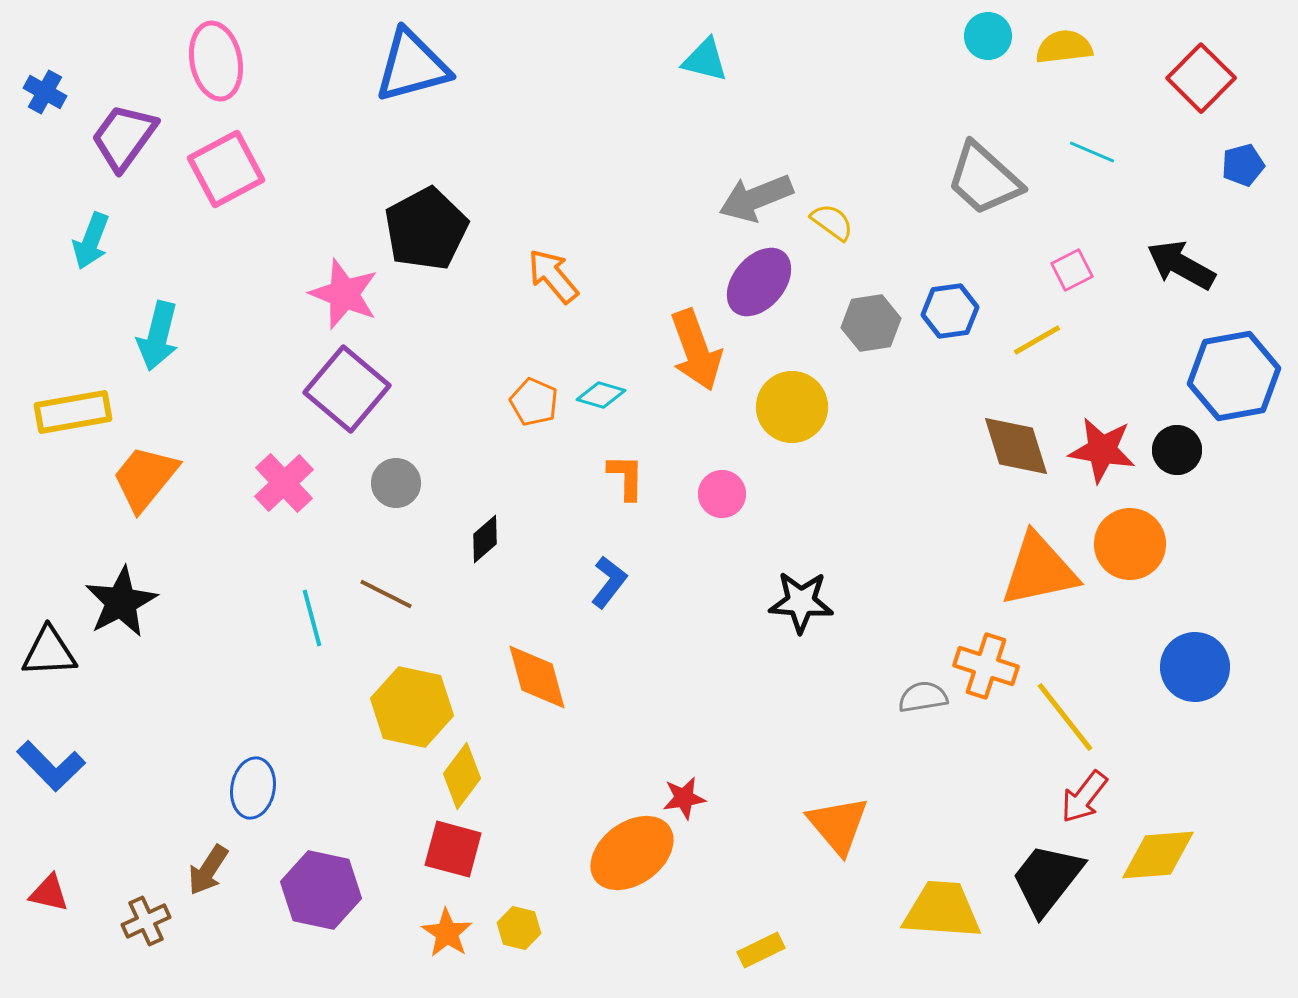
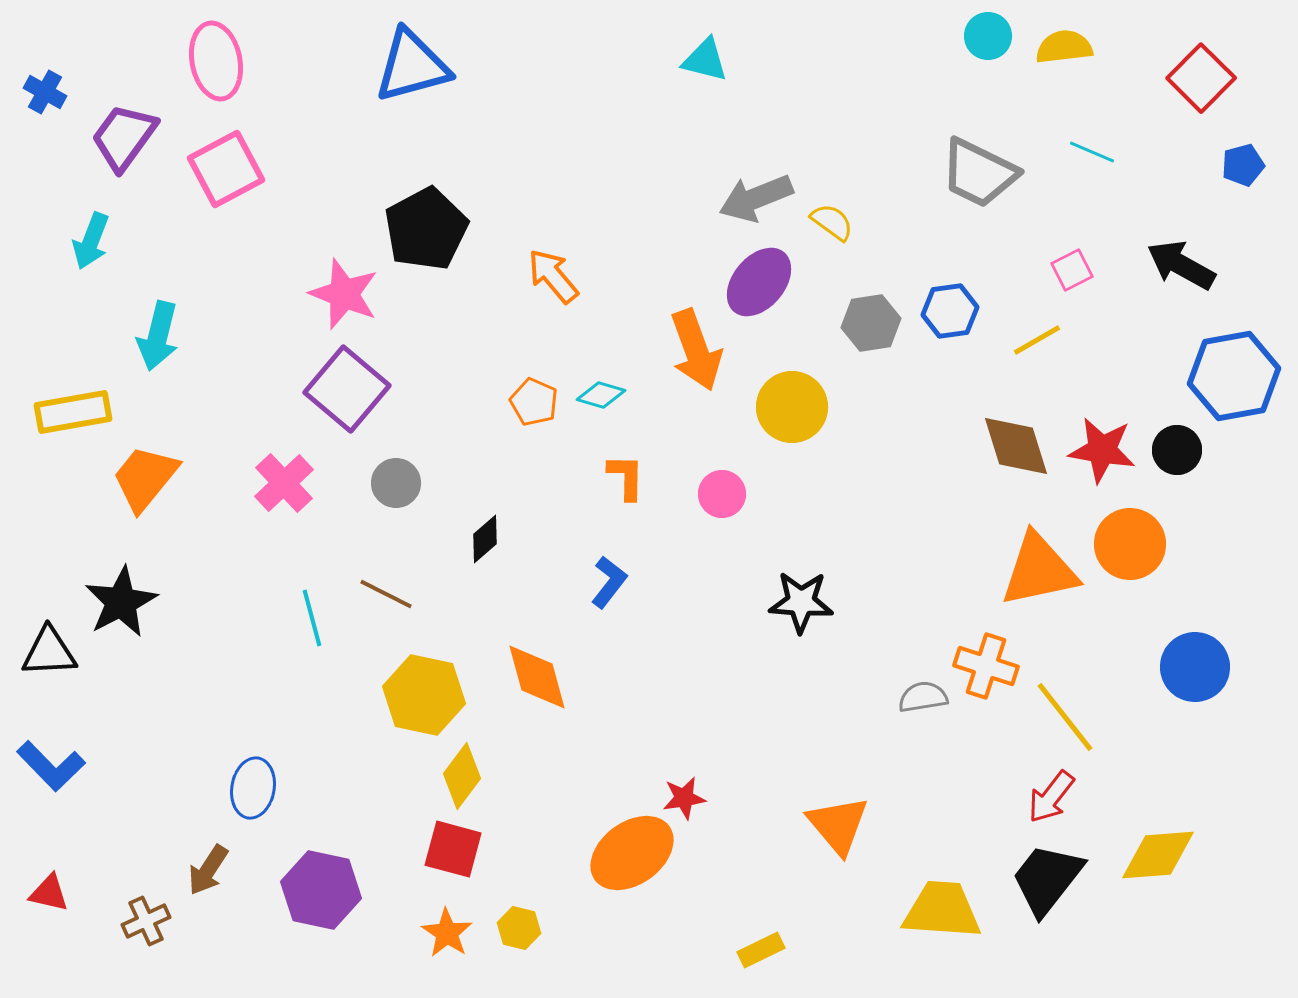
gray trapezoid at (984, 179): moved 5 px left, 6 px up; rotated 16 degrees counterclockwise
yellow hexagon at (412, 707): moved 12 px right, 12 px up
red arrow at (1084, 797): moved 33 px left
